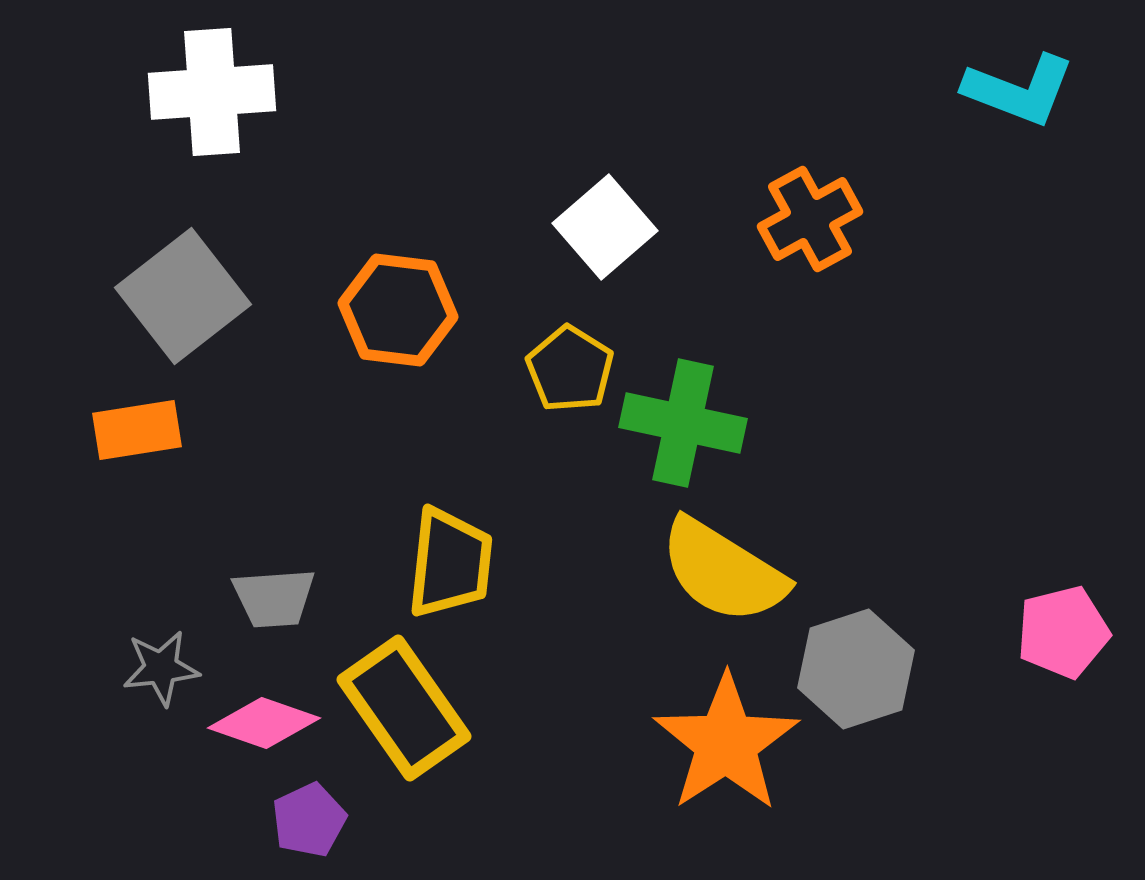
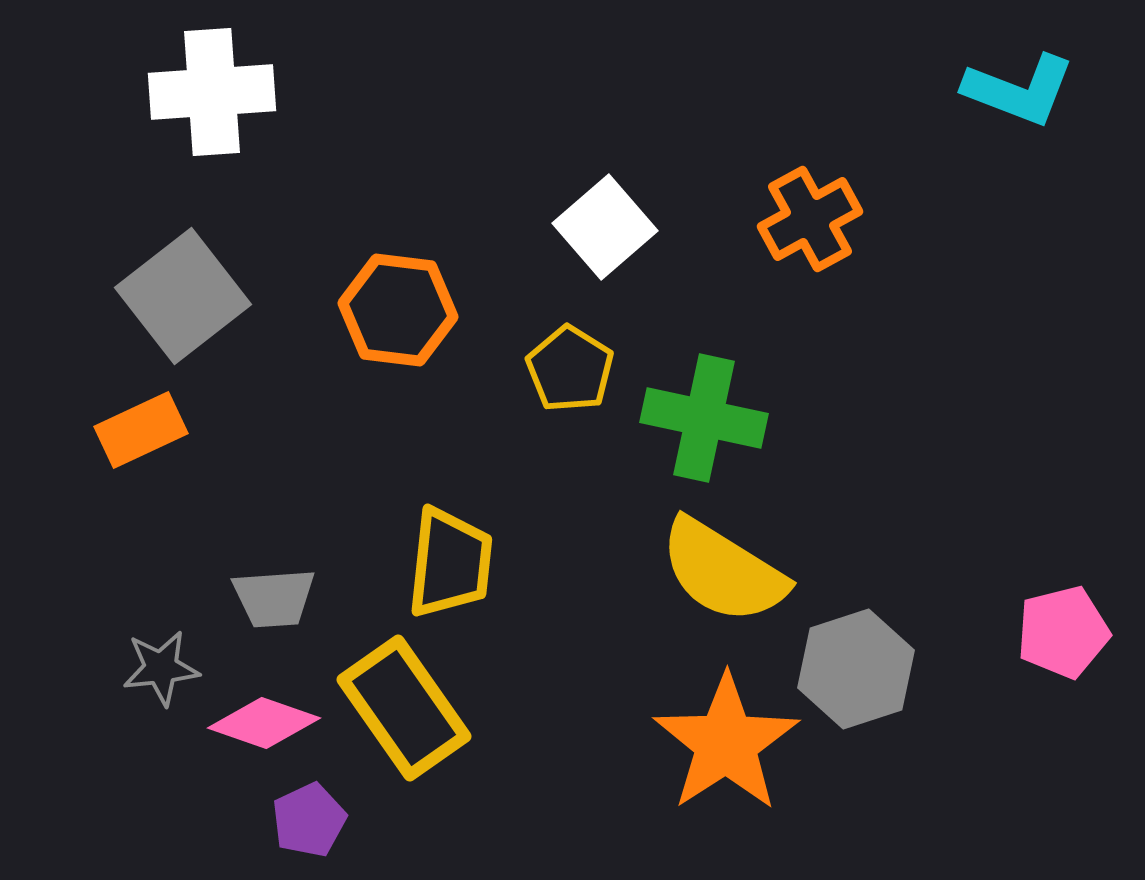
green cross: moved 21 px right, 5 px up
orange rectangle: moved 4 px right; rotated 16 degrees counterclockwise
